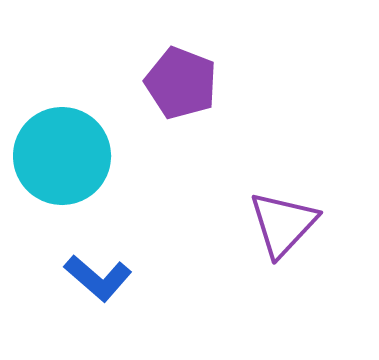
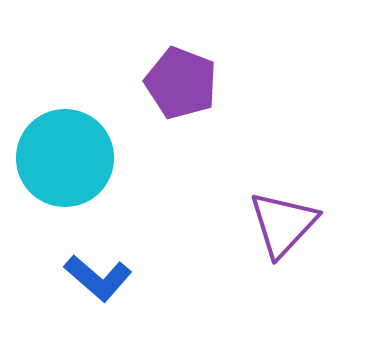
cyan circle: moved 3 px right, 2 px down
